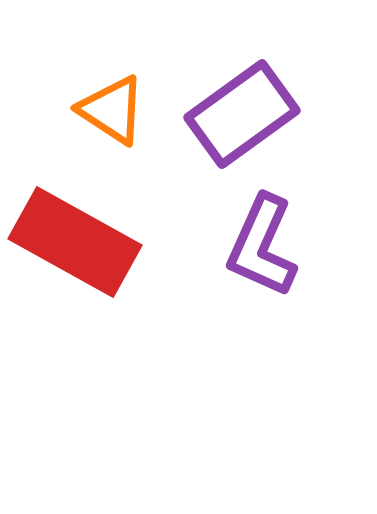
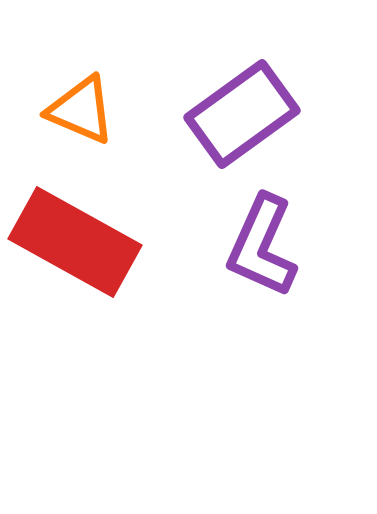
orange triangle: moved 31 px left; rotated 10 degrees counterclockwise
